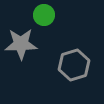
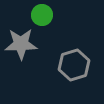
green circle: moved 2 px left
